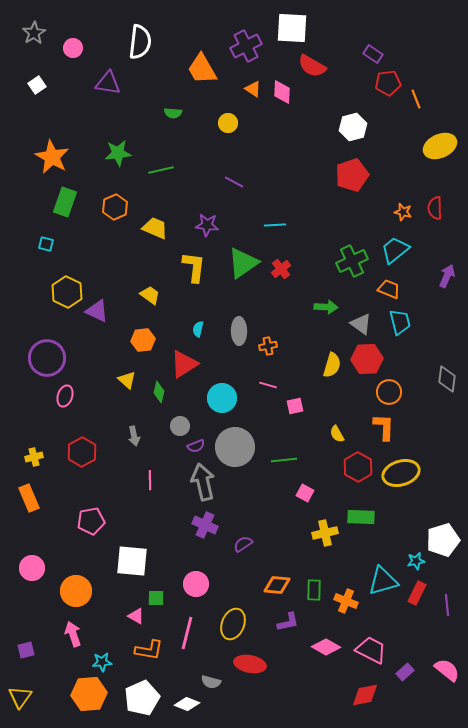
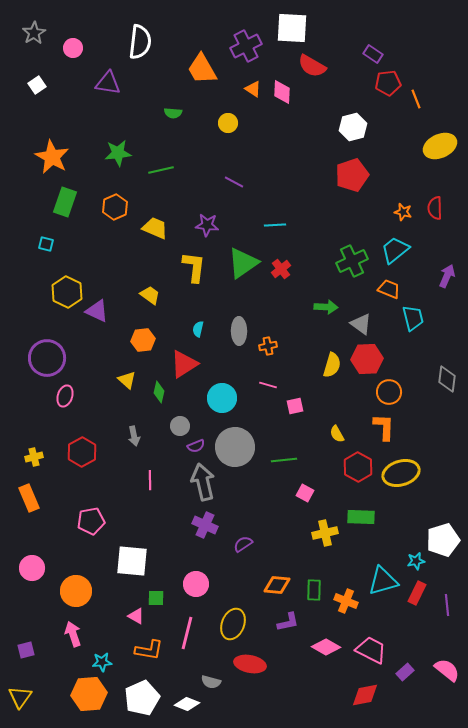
cyan trapezoid at (400, 322): moved 13 px right, 4 px up
